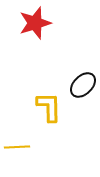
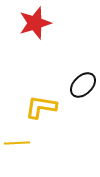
yellow L-shape: moved 8 px left; rotated 80 degrees counterclockwise
yellow line: moved 4 px up
